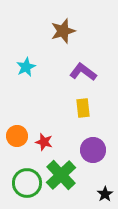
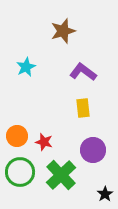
green circle: moved 7 px left, 11 px up
